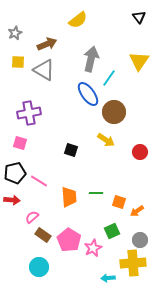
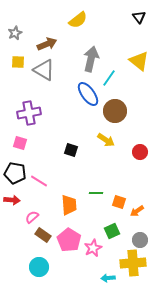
yellow triangle: rotated 25 degrees counterclockwise
brown circle: moved 1 px right, 1 px up
black pentagon: rotated 25 degrees clockwise
orange trapezoid: moved 8 px down
